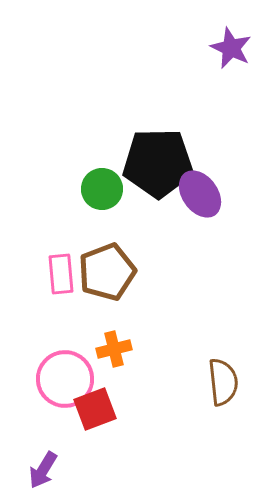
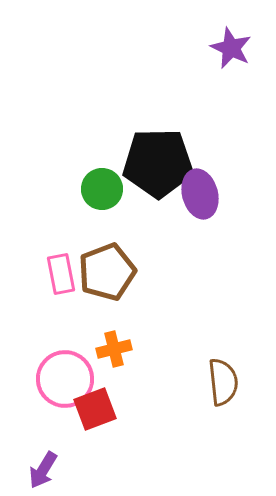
purple ellipse: rotated 21 degrees clockwise
pink rectangle: rotated 6 degrees counterclockwise
